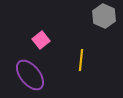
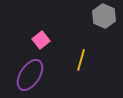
yellow line: rotated 10 degrees clockwise
purple ellipse: rotated 72 degrees clockwise
